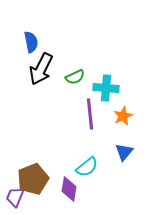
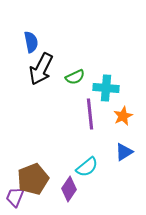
blue triangle: rotated 18 degrees clockwise
purple diamond: rotated 25 degrees clockwise
